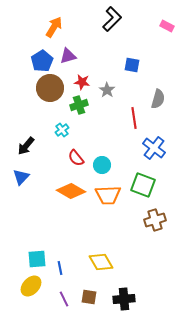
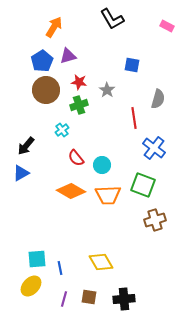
black L-shape: rotated 105 degrees clockwise
red star: moved 3 px left
brown circle: moved 4 px left, 2 px down
blue triangle: moved 4 px up; rotated 18 degrees clockwise
purple line: rotated 42 degrees clockwise
